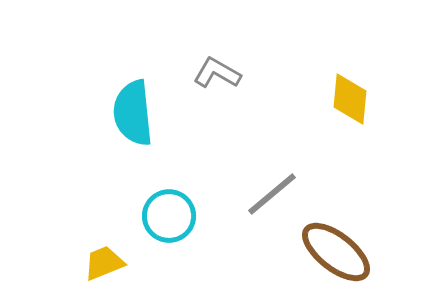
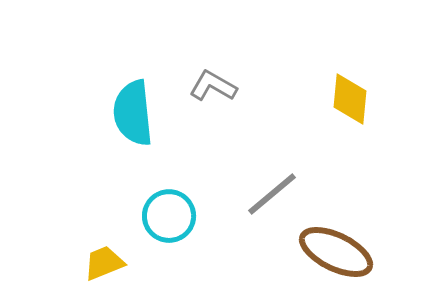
gray L-shape: moved 4 px left, 13 px down
brown ellipse: rotated 12 degrees counterclockwise
